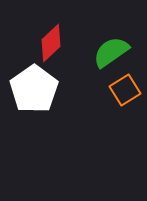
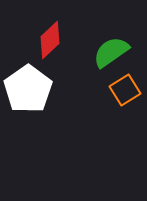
red diamond: moved 1 px left, 3 px up
white pentagon: moved 6 px left
